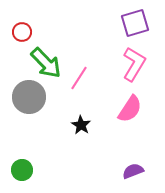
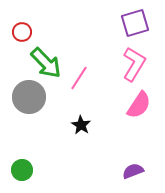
pink semicircle: moved 9 px right, 4 px up
